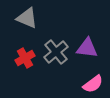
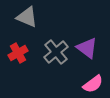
gray triangle: moved 1 px up
purple triangle: rotated 30 degrees clockwise
red cross: moved 7 px left, 5 px up
